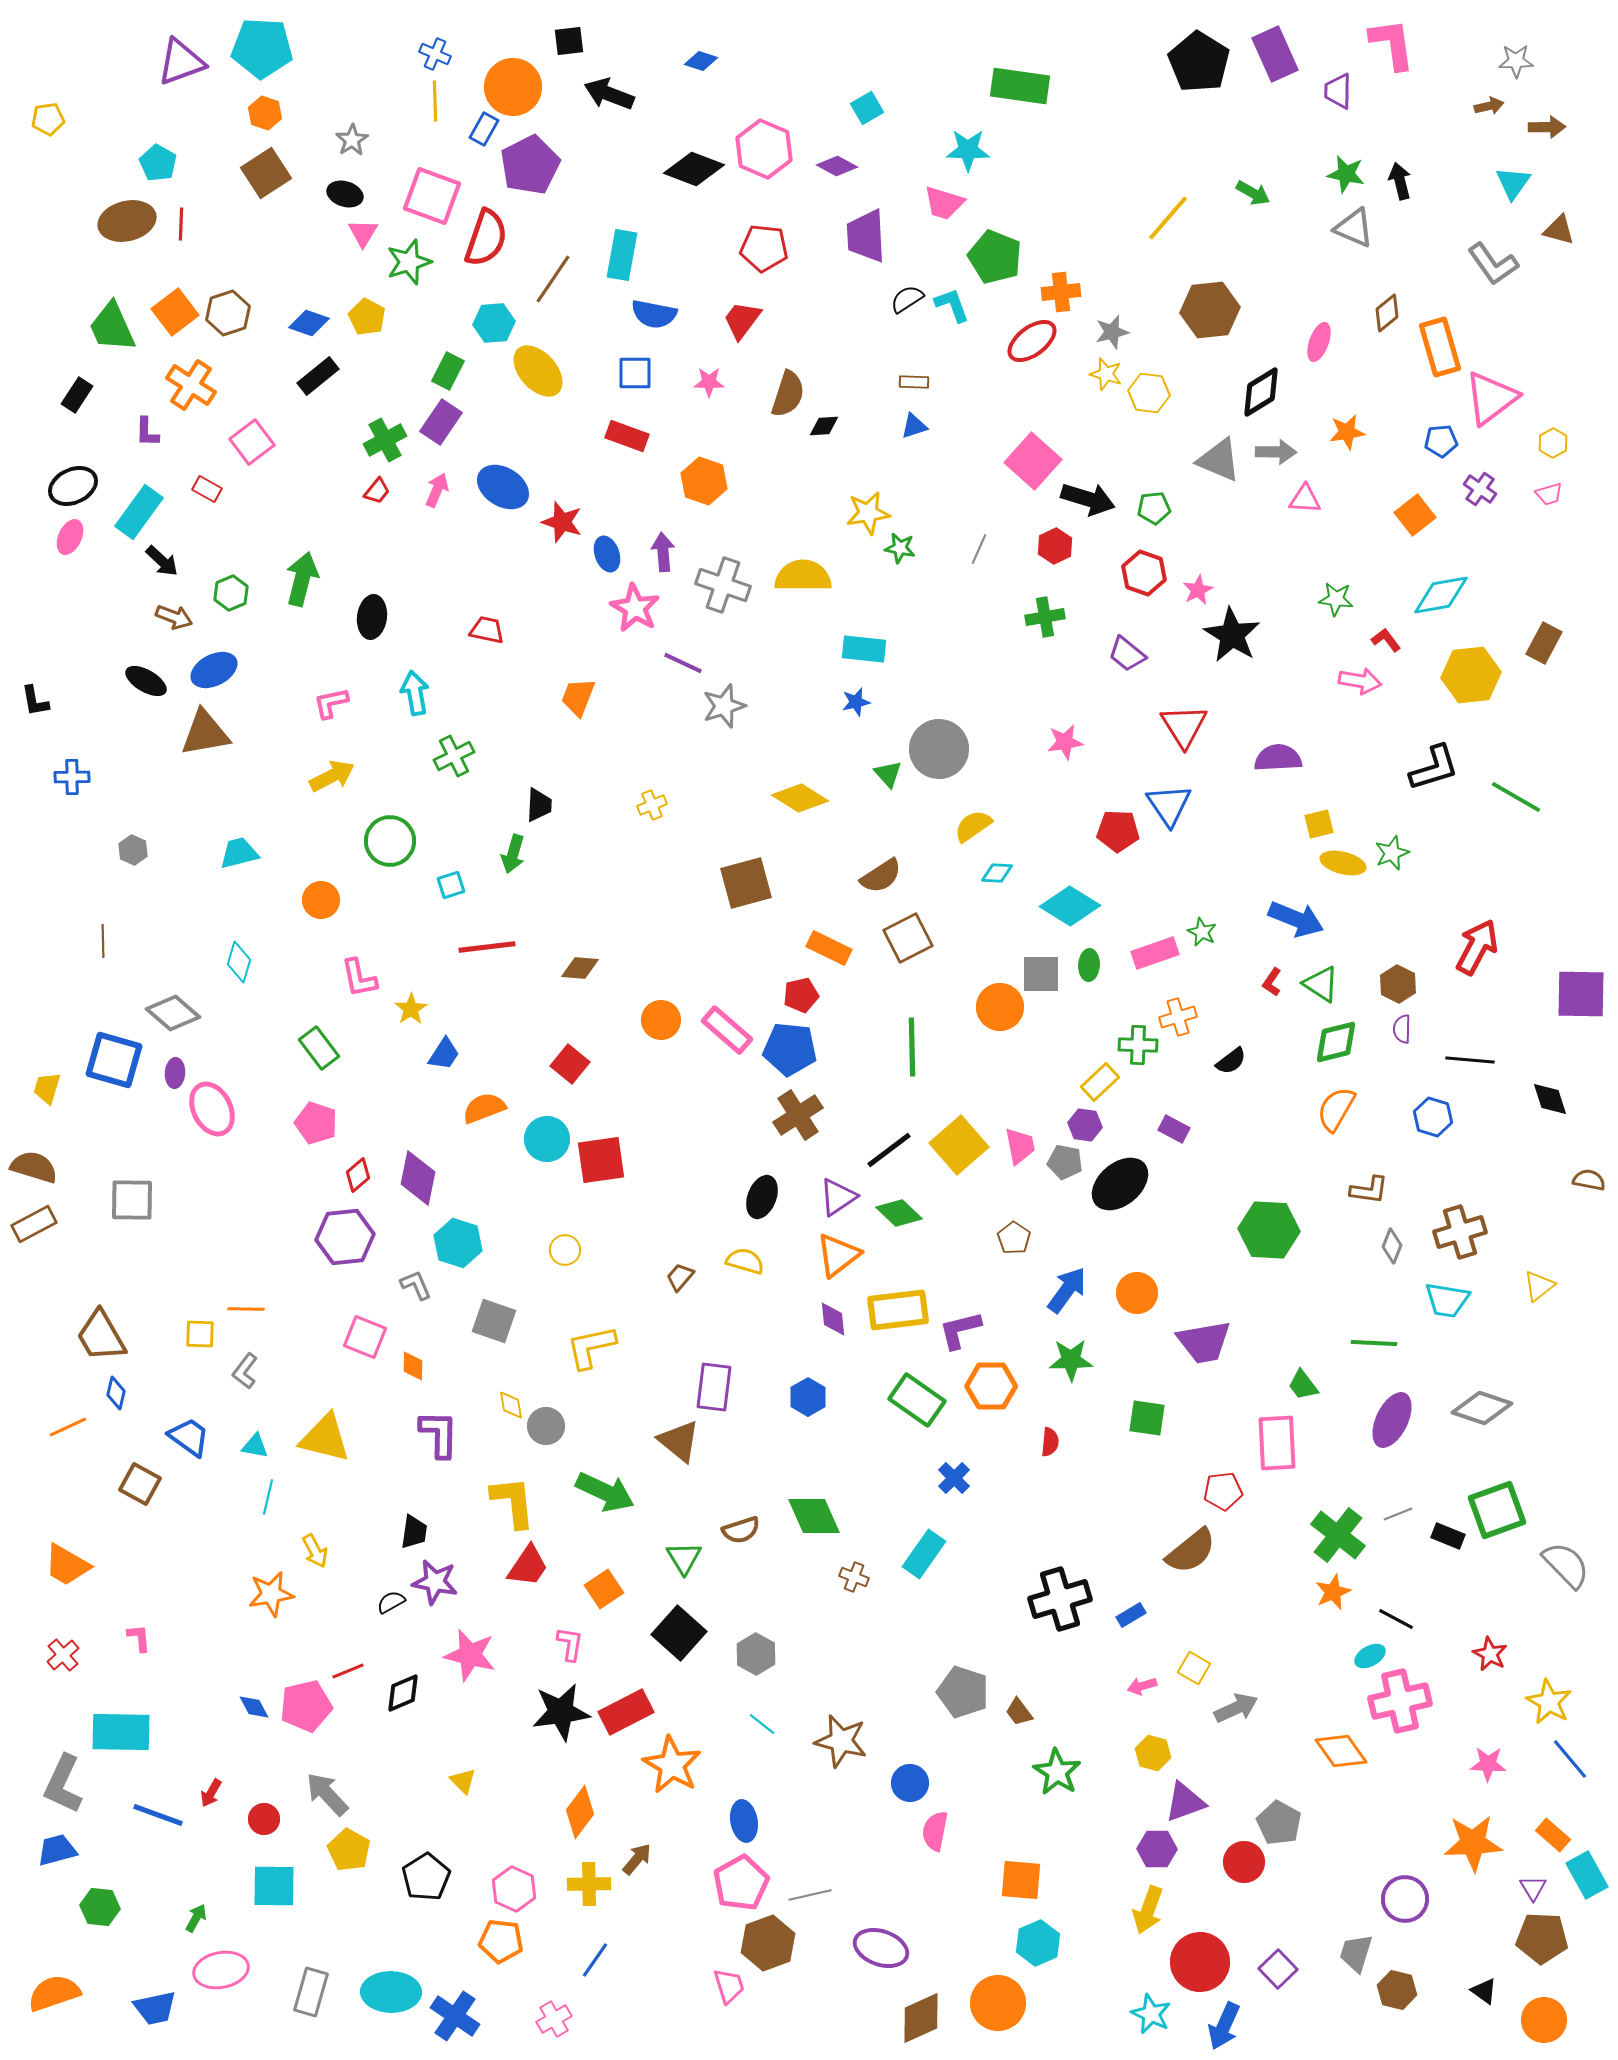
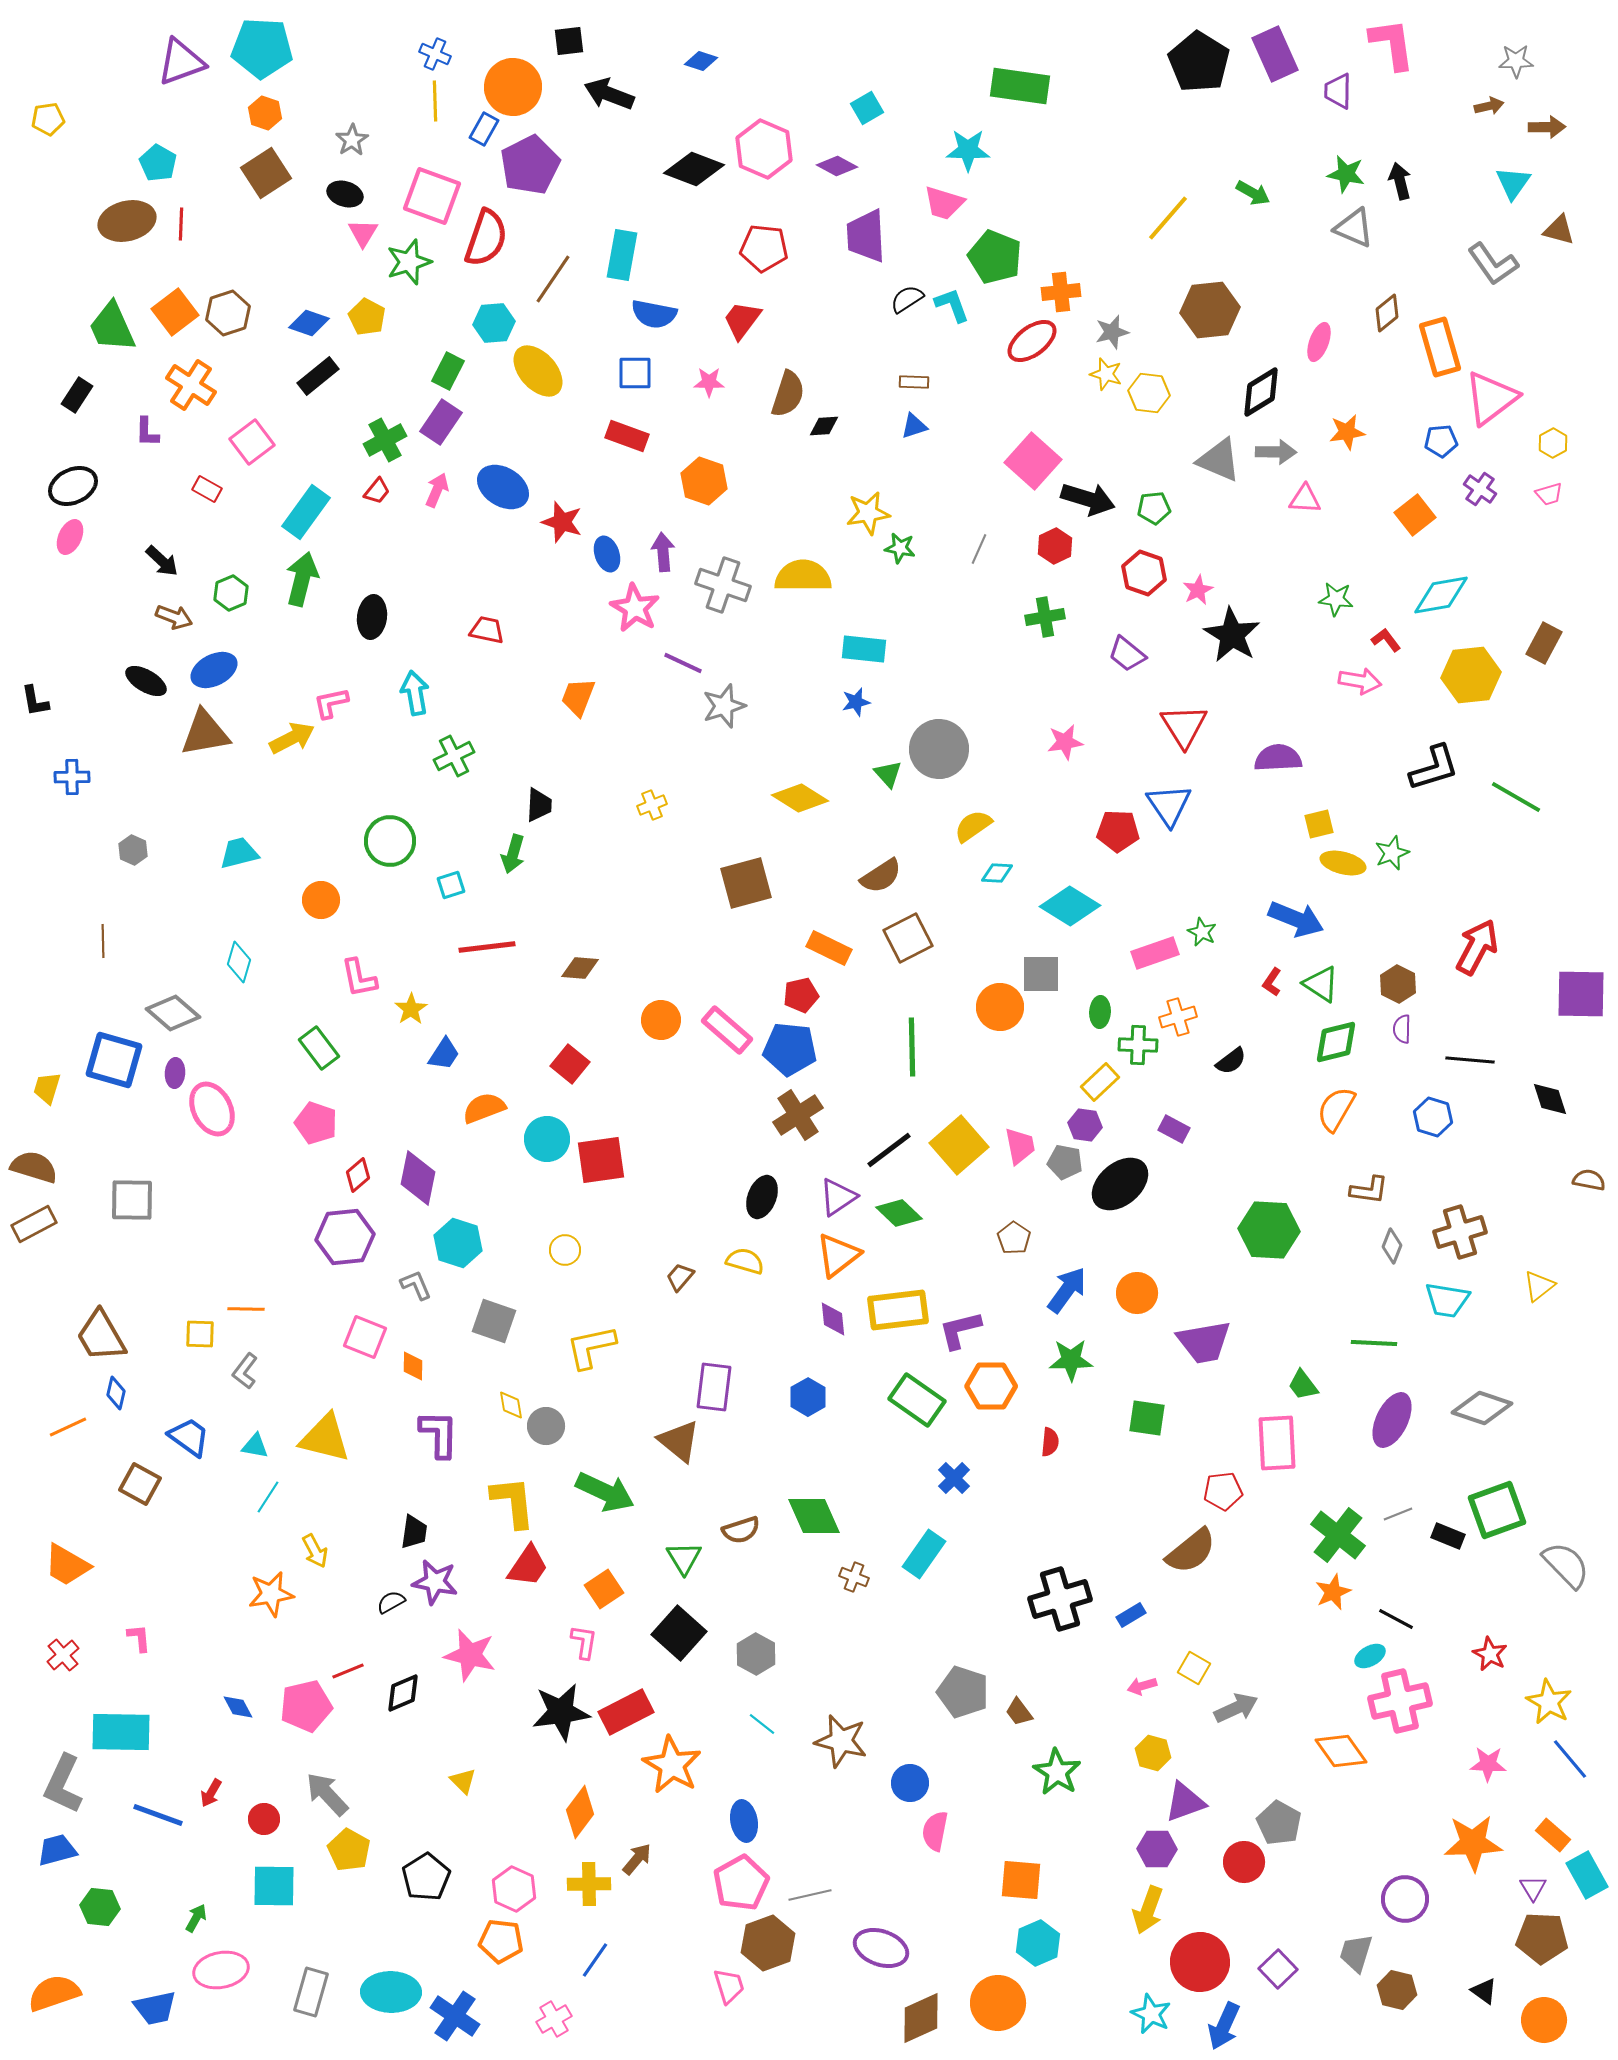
cyan rectangle at (139, 512): moved 167 px right
yellow arrow at (332, 776): moved 40 px left, 38 px up
green ellipse at (1089, 965): moved 11 px right, 47 px down
cyan line at (268, 1497): rotated 20 degrees clockwise
pink L-shape at (570, 1644): moved 14 px right, 2 px up
blue diamond at (254, 1707): moved 16 px left
